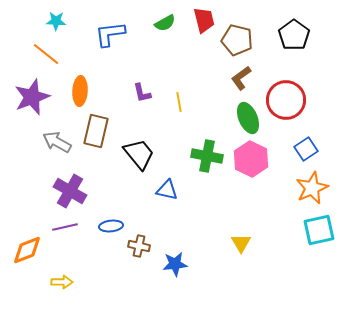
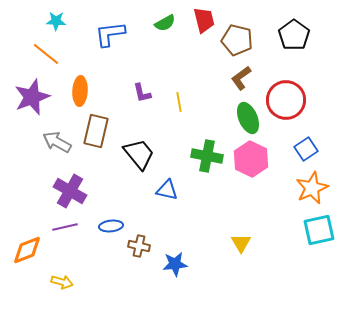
yellow arrow: rotated 15 degrees clockwise
